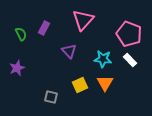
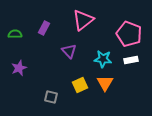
pink triangle: rotated 10 degrees clockwise
green semicircle: moved 6 px left; rotated 64 degrees counterclockwise
white rectangle: moved 1 px right; rotated 56 degrees counterclockwise
purple star: moved 2 px right
